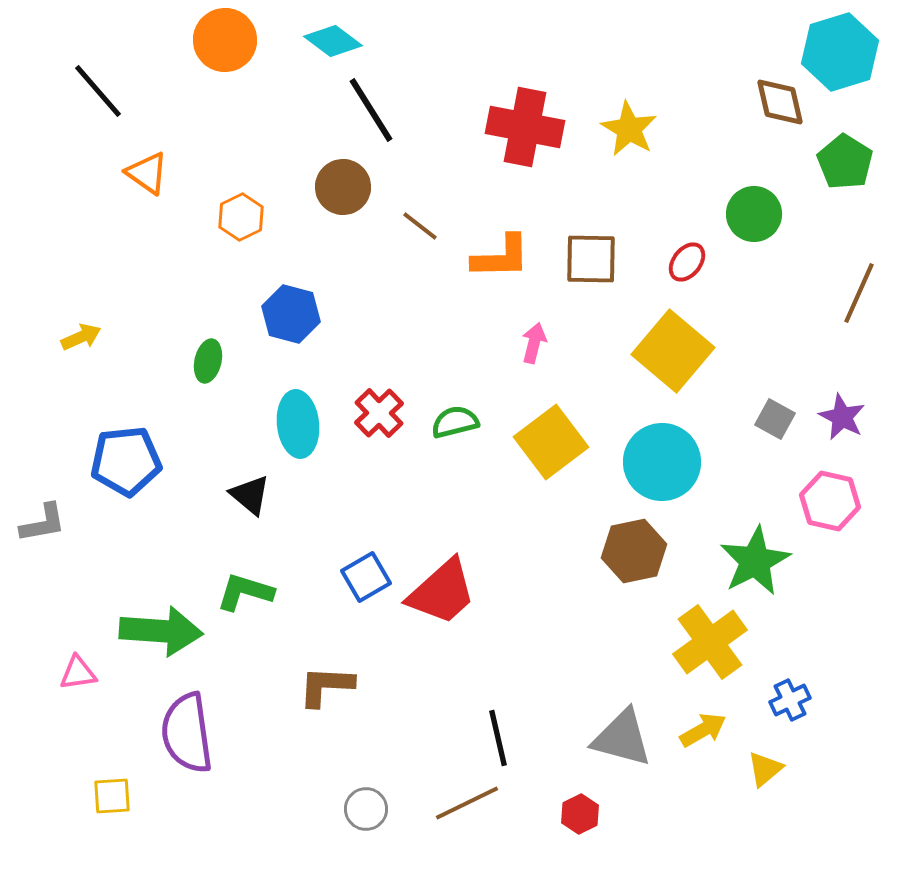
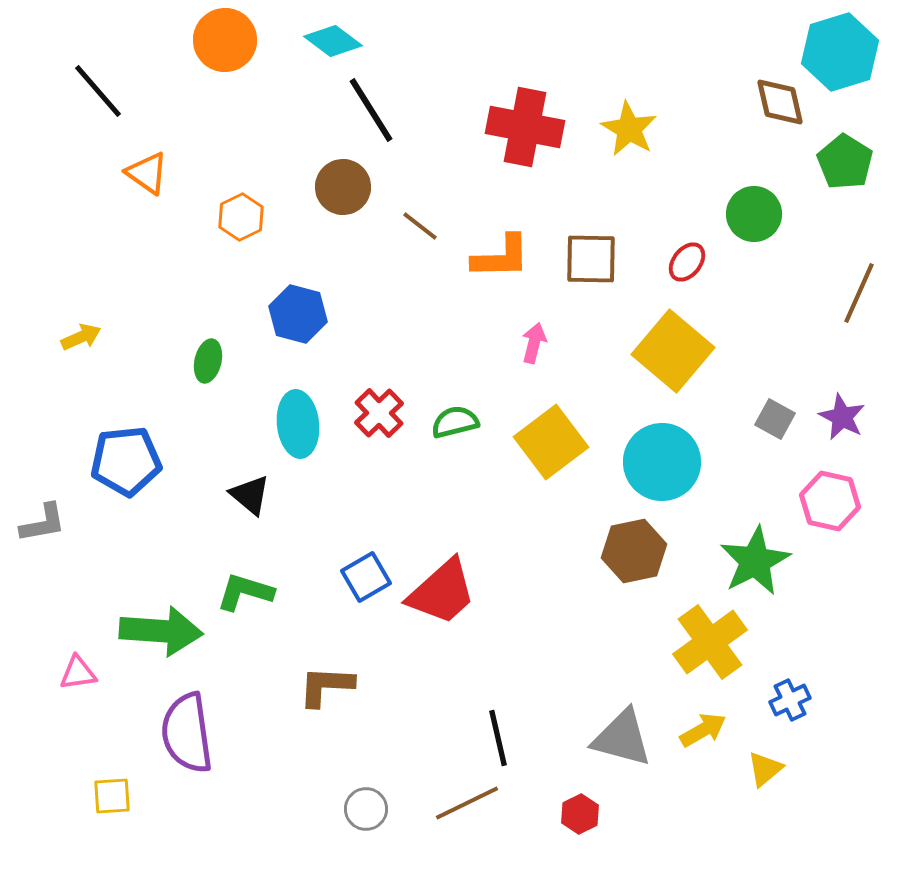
blue hexagon at (291, 314): moved 7 px right
